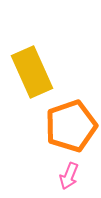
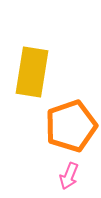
yellow rectangle: rotated 33 degrees clockwise
